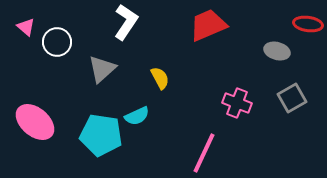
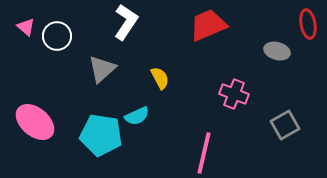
red ellipse: rotated 72 degrees clockwise
white circle: moved 6 px up
gray square: moved 7 px left, 27 px down
pink cross: moved 3 px left, 9 px up
pink line: rotated 12 degrees counterclockwise
